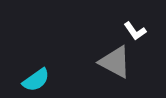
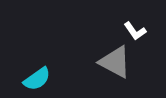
cyan semicircle: moved 1 px right, 1 px up
